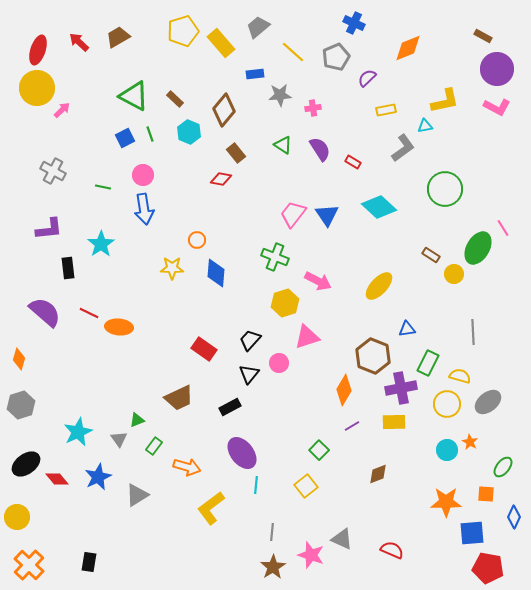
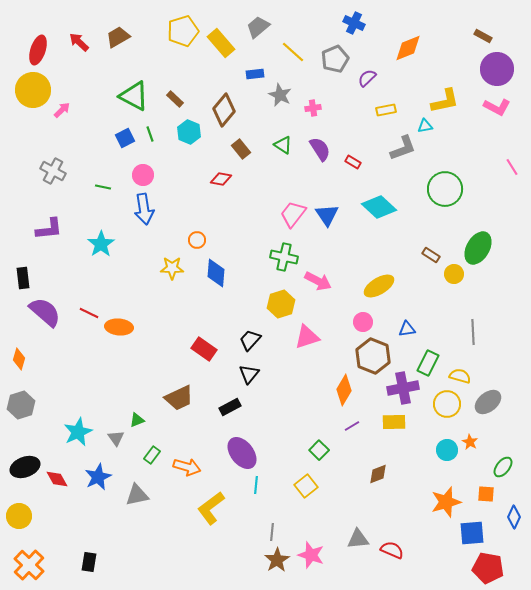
gray pentagon at (336, 57): moved 1 px left, 2 px down
yellow circle at (37, 88): moved 4 px left, 2 px down
gray star at (280, 95): rotated 30 degrees clockwise
gray L-shape at (403, 148): rotated 16 degrees clockwise
brown rectangle at (236, 153): moved 5 px right, 4 px up
pink line at (503, 228): moved 9 px right, 61 px up
green cross at (275, 257): moved 9 px right; rotated 8 degrees counterclockwise
black rectangle at (68, 268): moved 45 px left, 10 px down
yellow ellipse at (379, 286): rotated 16 degrees clockwise
yellow hexagon at (285, 303): moved 4 px left, 1 px down
pink circle at (279, 363): moved 84 px right, 41 px up
purple cross at (401, 388): moved 2 px right
gray triangle at (119, 439): moved 3 px left, 1 px up
green rectangle at (154, 446): moved 2 px left, 9 px down
black ellipse at (26, 464): moved 1 px left, 3 px down; rotated 16 degrees clockwise
red diamond at (57, 479): rotated 10 degrees clockwise
gray triangle at (137, 495): rotated 20 degrees clockwise
orange star at (446, 502): rotated 16 degrees counterclockwise
yellow circle at (17, 517): moved 2 px right, 1 px up
gray triangle at (342, 539): moved 16 px right; rotated 30 degrees counterclockwise
brown star at (273, 567): moved 4 px right, 7 px up
